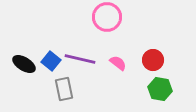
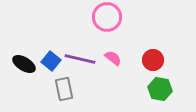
pink semicircle: moved 5 px left, 5 px up
